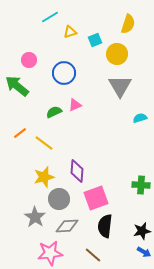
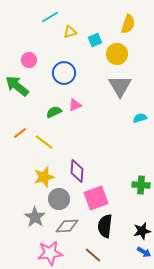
yellow line: moved 1 px up
